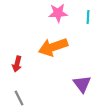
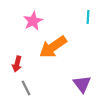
pink star: moved 25 px left, 8 px down; rotated 24 degrees counterclockwise
orange arrow: rotated 16 degrees counterclockwise
gray line: moved 7 px right, 10 px up
